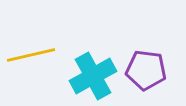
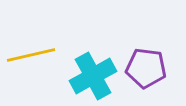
purple pentagon: moved 2 px up
